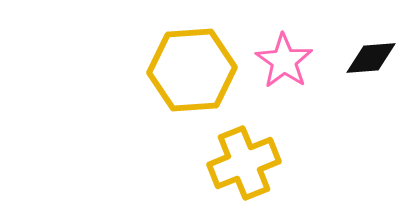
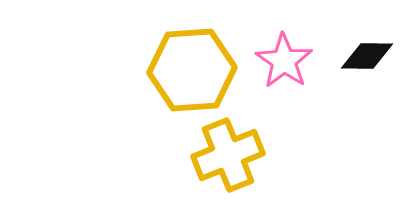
black diamond: moved 4 px left, 2 px up; rotated 6 degrees clockwise
yellow cross: moved 16 px left, 8 px up
